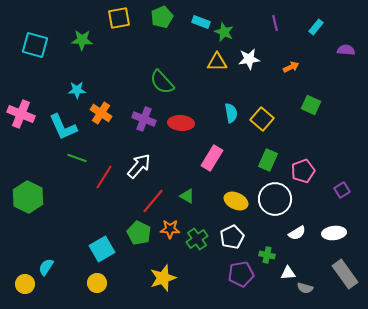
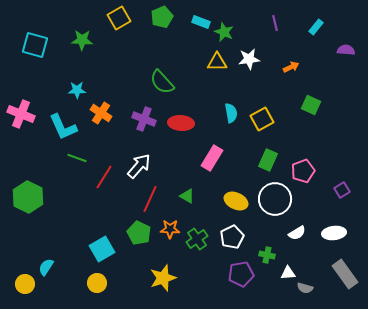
yellow square at (119, 18): rotated 20 degrees counterclockwise
yellow square at (262, 119): rotated 20 degrees clockwise
red line at (153, 201): moved 3 px left, 2 px up; rotated 16 degrees counterclockwise
